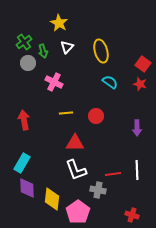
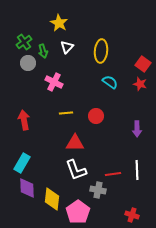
yellow ellipse: rotated 20 degrees clockwise
purple arrow: moved 1 px down
